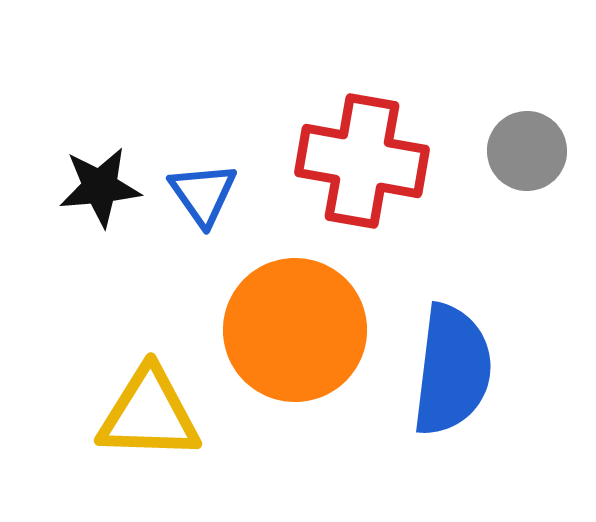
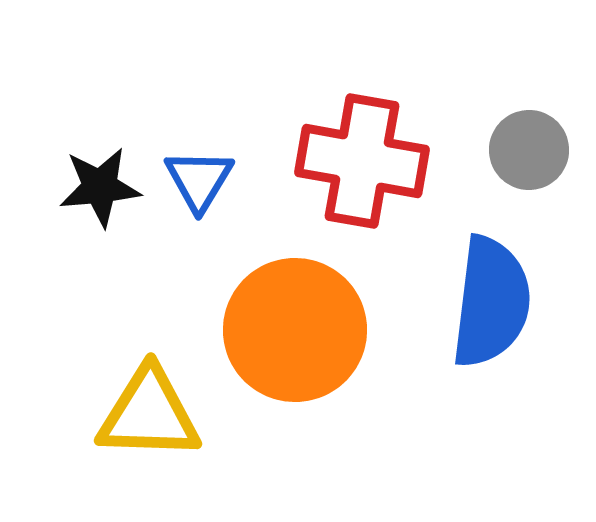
gray circle: moved 2 px right, 1 px up
blue triangle: moved 4 px left, 14 px up; rotated 6 degrees clockwise
blue semicircle: moved 39 px right, 68 px up
